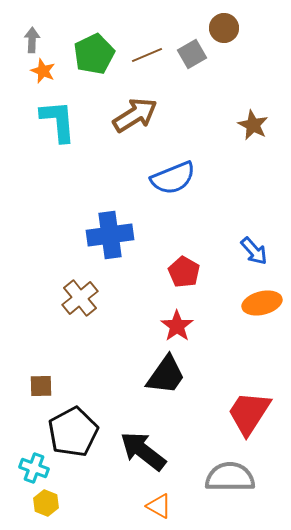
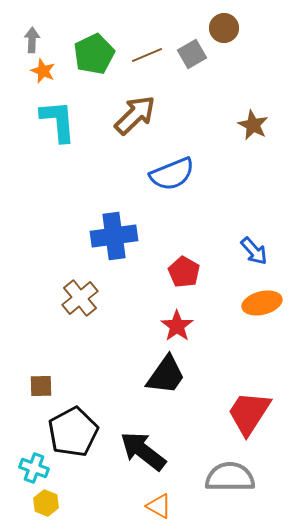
brown arrow: rotated 12 degrees counterclockwise
blue semicircle: moved 1 px left, 4 px up
blue cross: moved 4 px right, 1 px down
